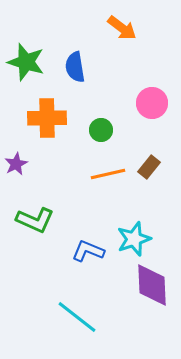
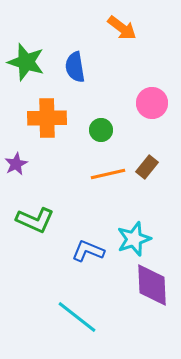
brown rectangle: moved 2 px left
